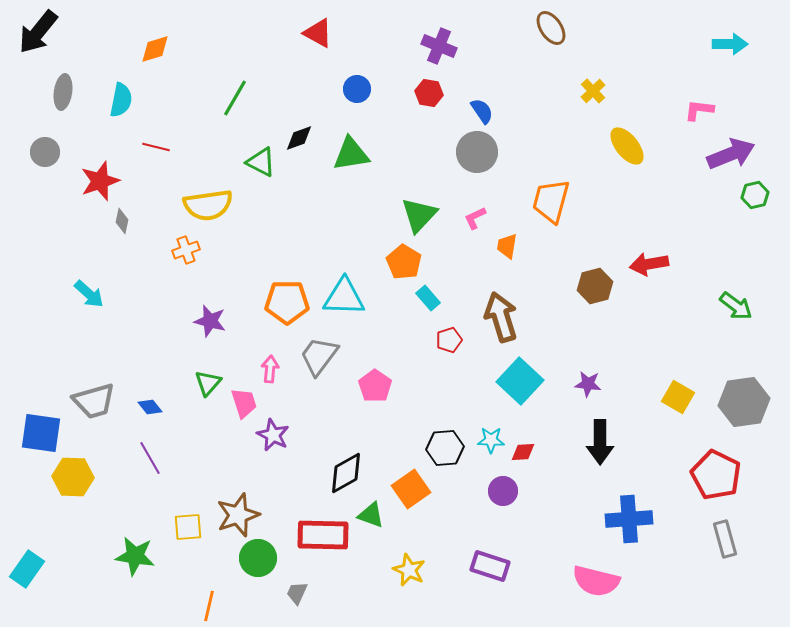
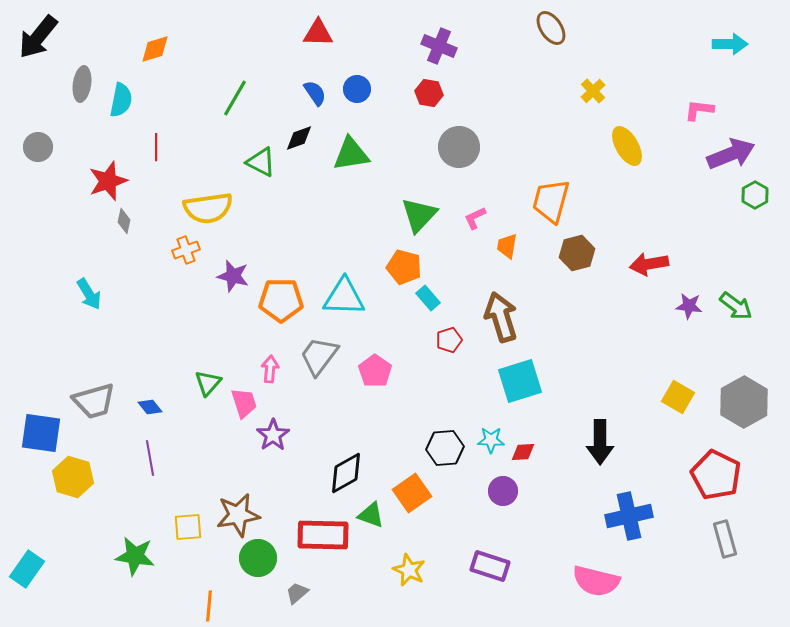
black arrow at (38, 32): moved 5 px down
red triangle at (318, 33): rotated 28 degrees counterclockwise
gray ellipse at (63, 92): moved 19 px right, 8 px up
blue semicircle at (482, 111): moved 167 px left, 18 px up
yellow ellipse at (627, 146): rotated 9 degrees clockwise
red line at (156, 147): rotated 76 degrees clockwise
gray circle at (45, 152): moved 7 px left, 5 px up
gray circle at (477, 152): moved 18 px left, 5 px up
red star at (100, 181): moved 8 px right
green hexagon at (755, 195): rotated 16 degrees counterclockwise
yellow semicircle at (208, 205): moved 3 px down
gray diamond at (122, 221): moved 2 px right
orange pentagon at (404, 262): moved 5 px down; rotated 16 degrees counterclockwise
brown hexagon at (595, 286): moved 18 px left, 33 px up
cyan arrow at (89, 294): rotated 16 degrees clockwise
orange pentagon at (287, 302): moved 6 px left, 2 px up
purple star at (210, 321): moved 23 px right, 45 px up
cyan square at (520, 381): rotated 30 degrees clockwise
purple star at (588, 384): moved 101 px right, 78 px up
pink pentagon at (375, 386): moved 15 px up
gray hexagon at (744, 402): rotated 21 degrees counterclockwise
purple star at (273, 435): rotated 12 degrees clockwise
purple line at (150, 458): rotated 20 degrees clockwise
yellow hexagon at (73, 477): rotated 15 degrees clockwise
orange square at (411, 489): moved 1 px right, 4 px down
brown star at (238, 515): rotated 9 degrees clockwise
blue cross at (629, 519): moved 3 px up; rotated 9 degrees counterclockwise
gray trapezoid at (297, 593): rotated 25 degrees clockwise
orange line at (209, 606): rotated 8 degrees counterclockwise
